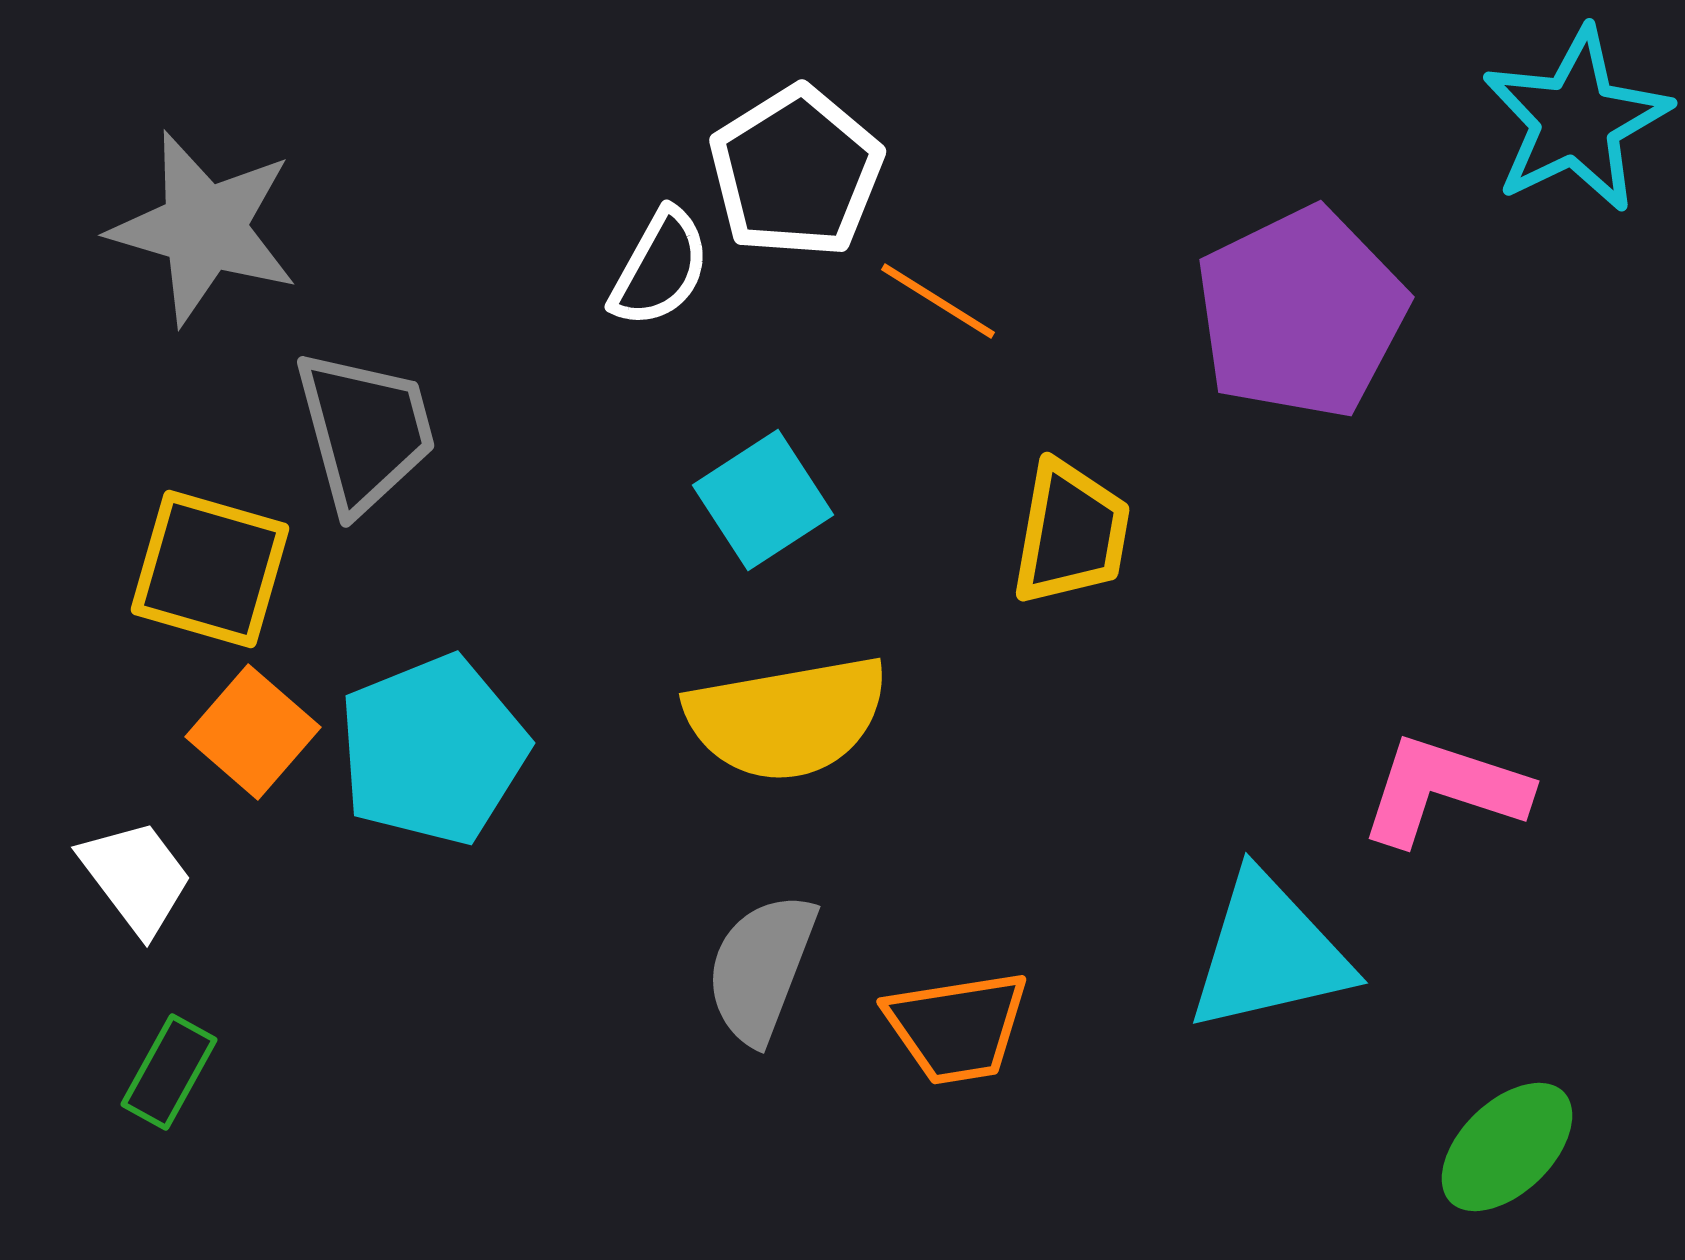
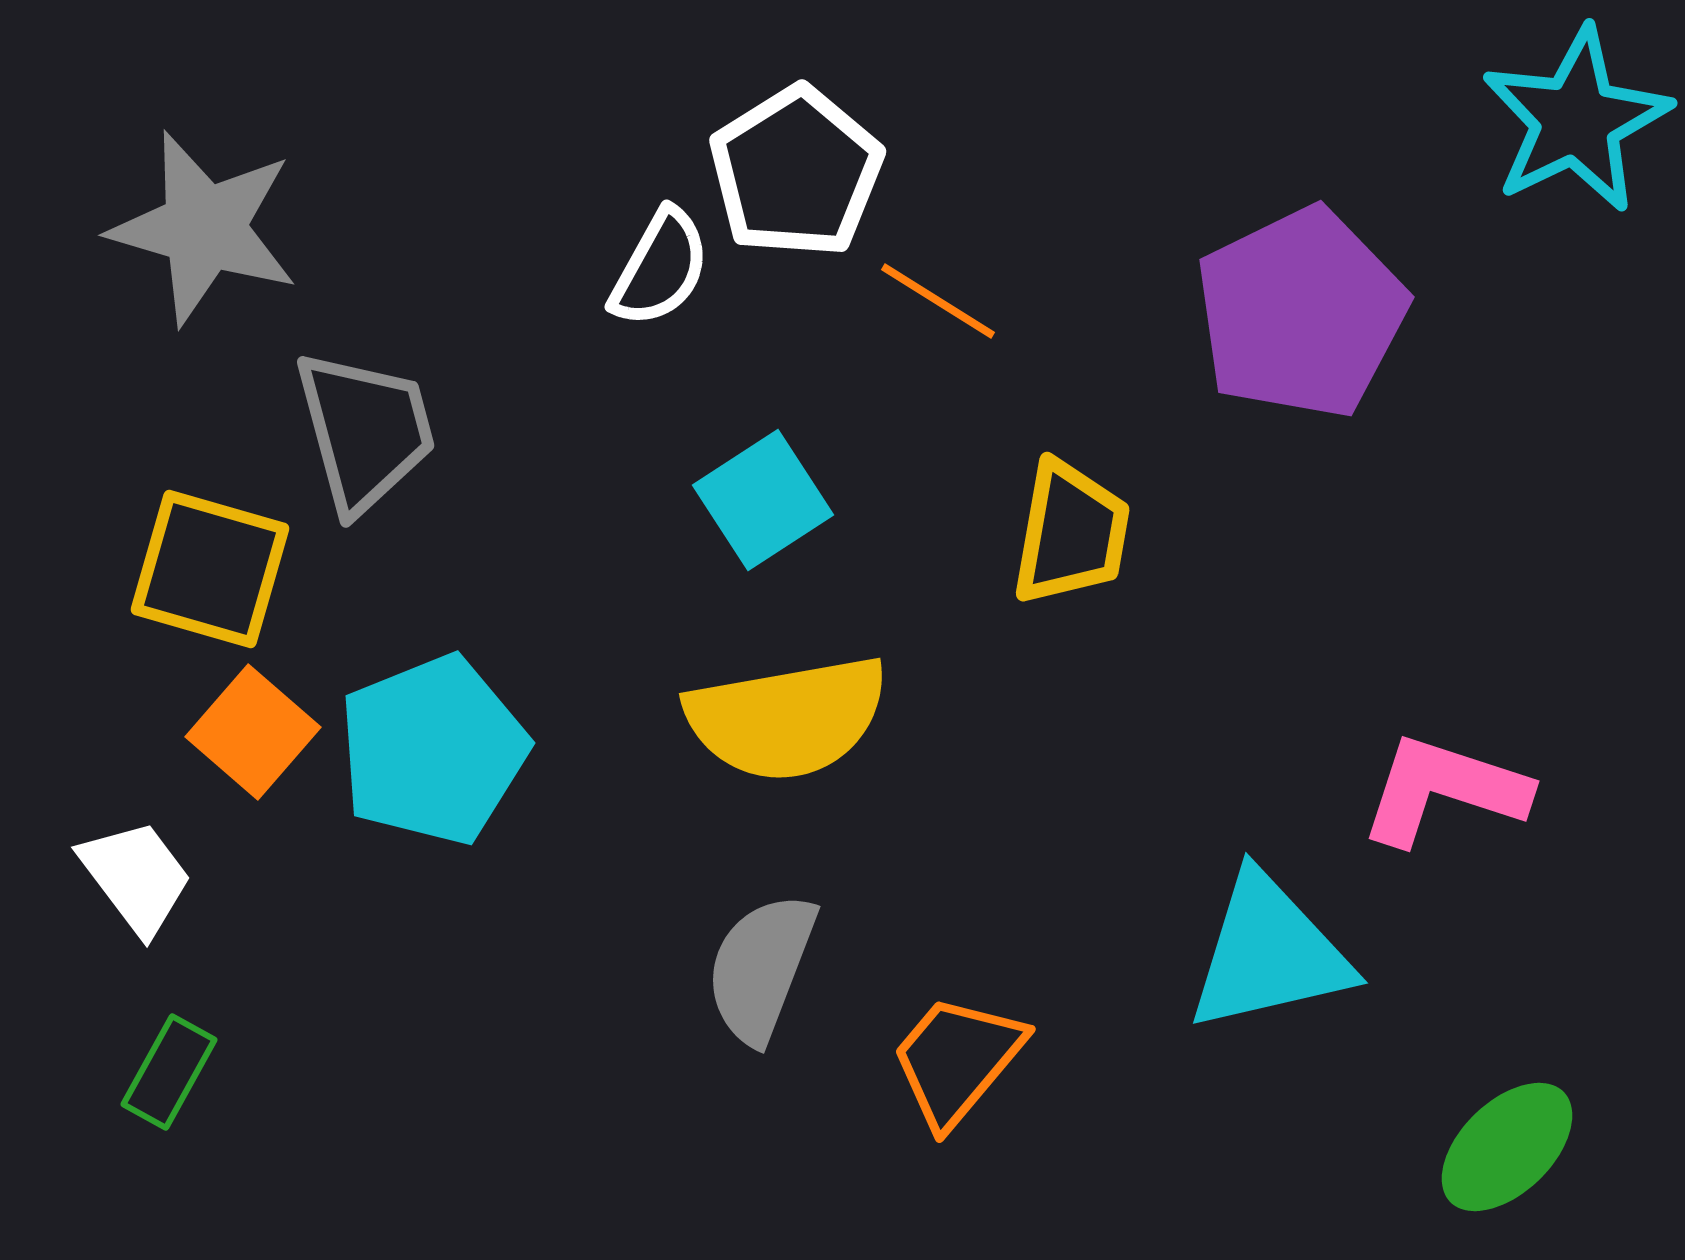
orange trapezoid: moved 33 px down; rotated 139 degrees clockwise
